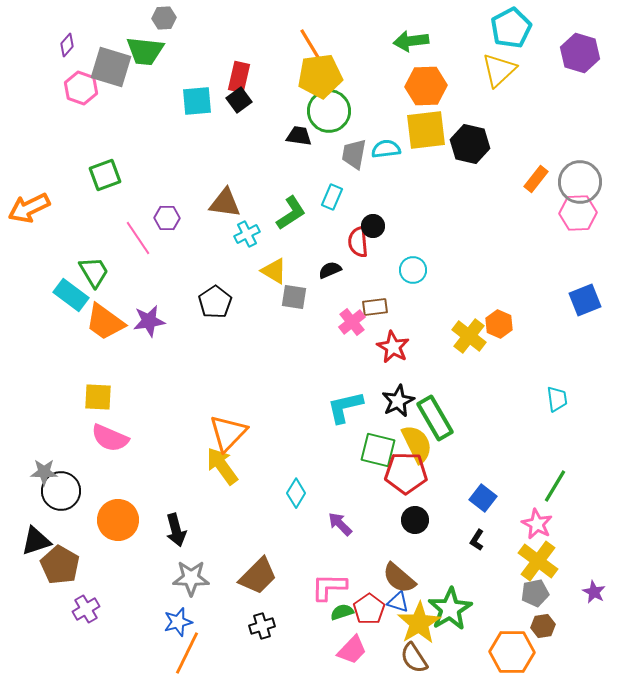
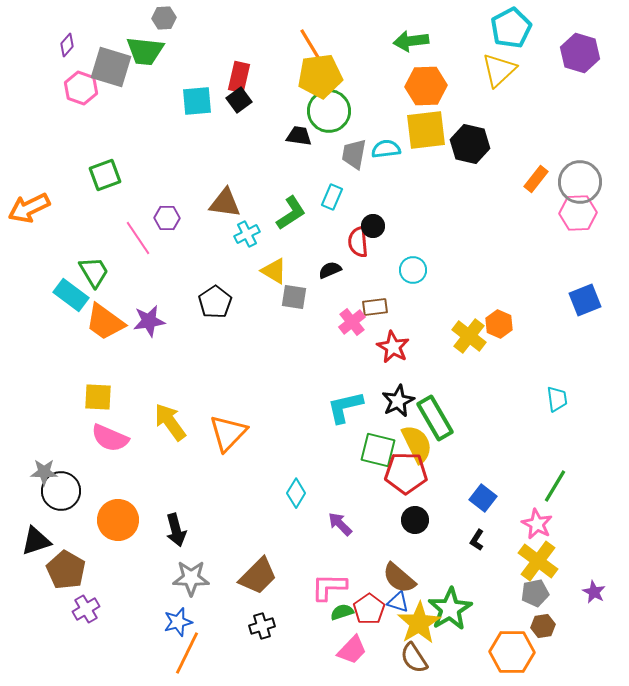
yellow arrow at (222, 466): moved 52 px left, 44 px up
brown pentagon at (60, 565): moved 6 px right, 5 px down
